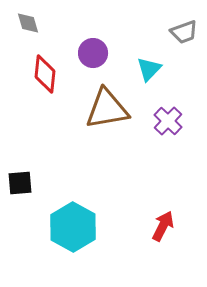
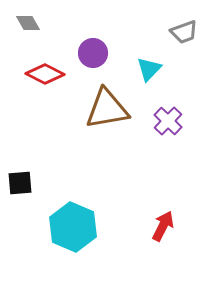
gray diamond: rotated 15 degrees counterclockwise
red diamond: rotated 69 degrees counterclockwise
cyan hexagon: rotated 6 degrees counterclockwise
